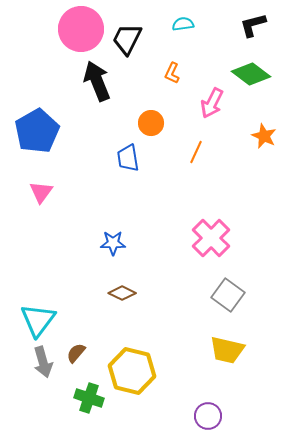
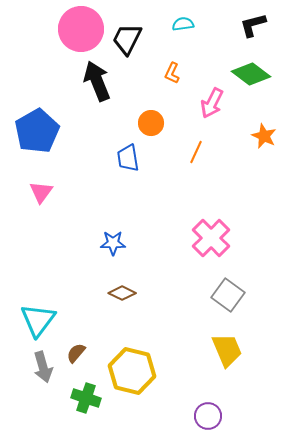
yellow trapezoid: rotated 126 degrees counterclockwise
gray arrow: moved 5 px down
green cross: moved 3 px left
